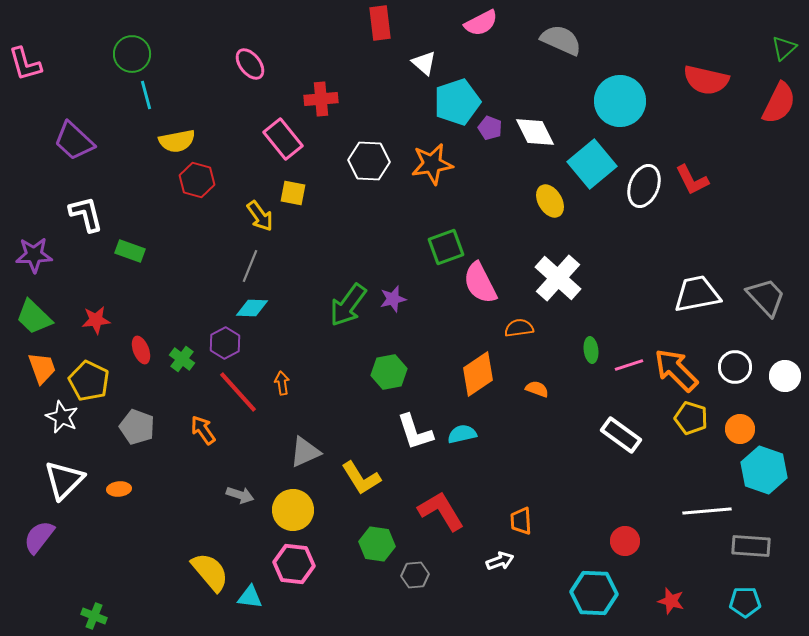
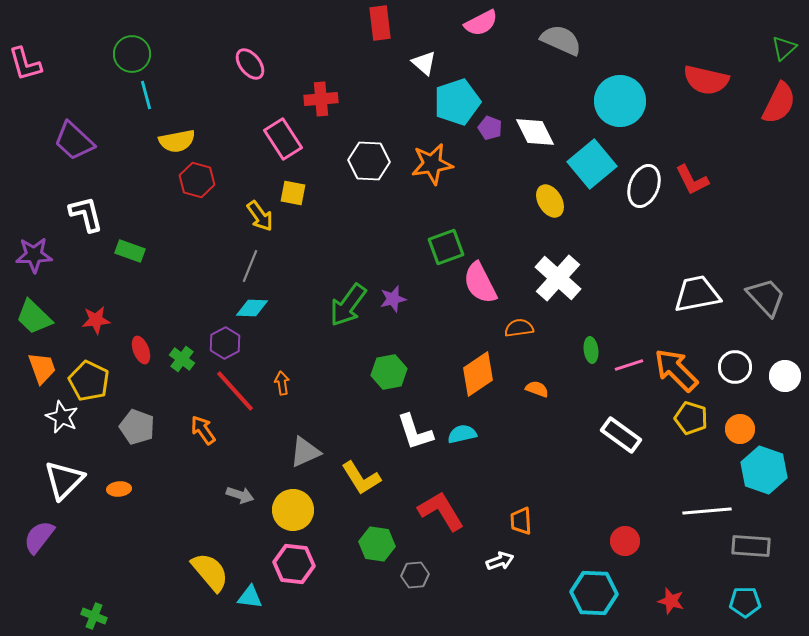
pink rectangle at (283, 139): rotated 6 degrees clockwise
red line at (238, 392): moved 3 px left, 1 px up
